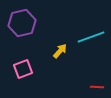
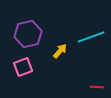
purple hexagon: moved 6 px right, 11 px down
pink square: moved 2 px up
